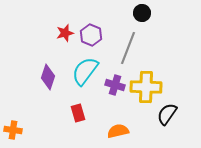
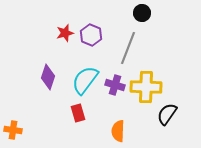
cyan semicircle: moved 9 px down
orange semicircle: rotated 75 degrees counterclockwise
